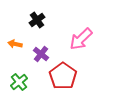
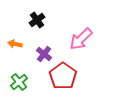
purple cross: moved 3 px right
